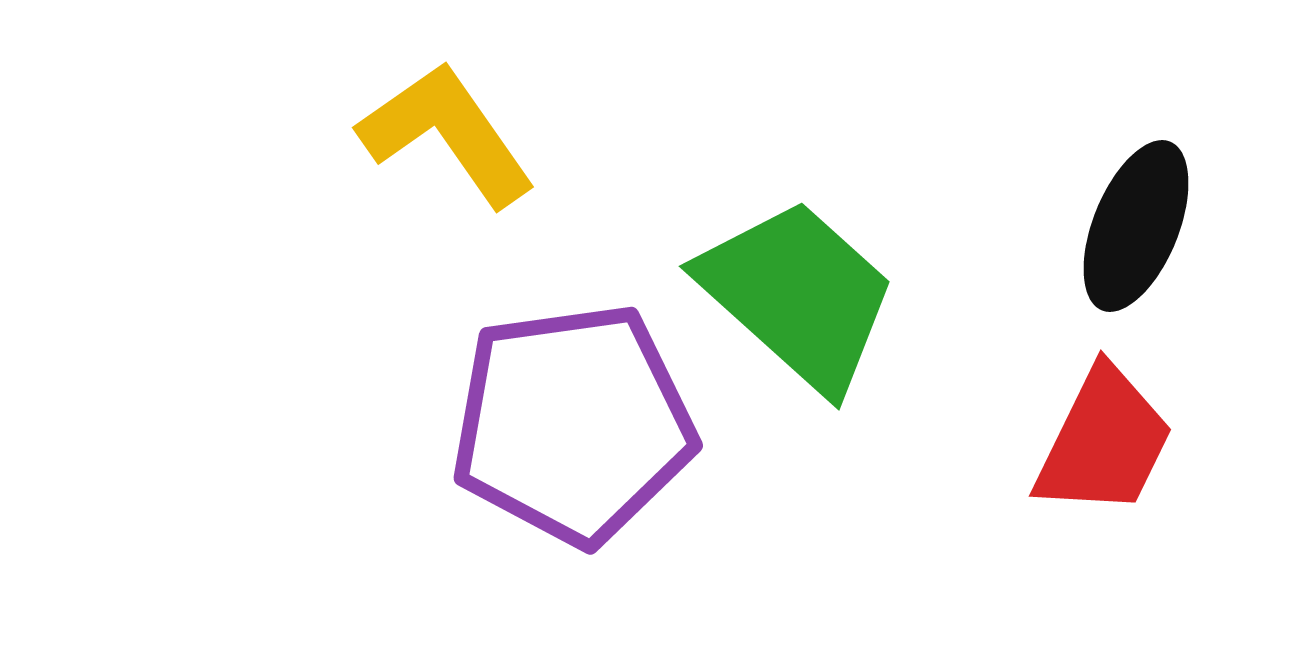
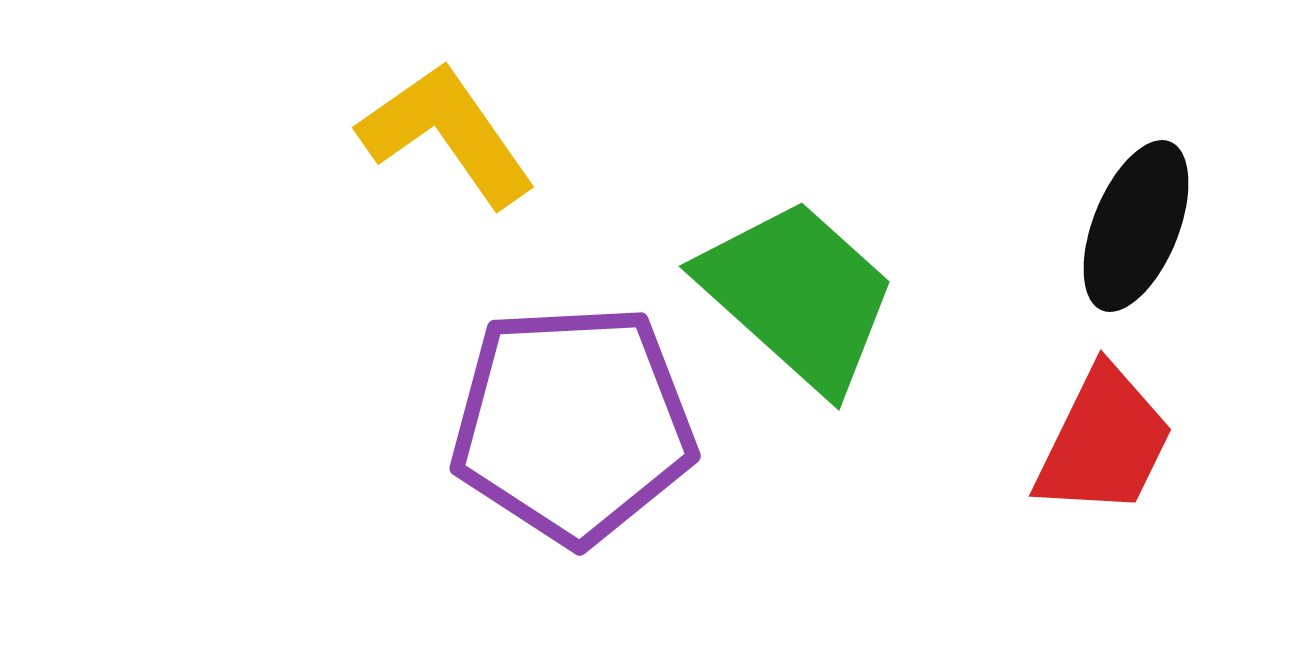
purple pentagon: rotated 5 degrees clockwise
